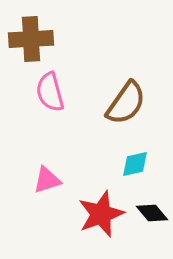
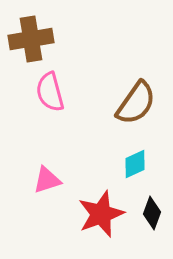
brown cross: rotated 6 degrees counterclockwise
brown semicircle: moved 10 px right
cyan diamond: rotated 12 degrees counterclockwise
black diamond: rotated 60 degrees clockwise
